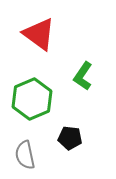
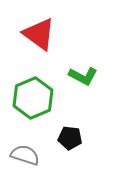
green L-shape: rotated 96 degrees counterclockwise
green hexagon: moved 1 px right, 1 px up
gray semicircle: rotated 120 degrees clockwise
